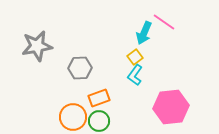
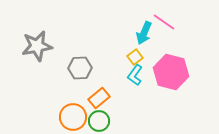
orange rectangle: rotated 20 degrees counterclockwise
pink hexagon: moved 35 px up; rotated 20 degrees clockwise
